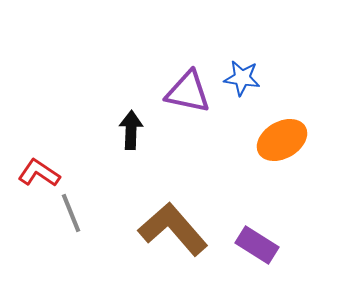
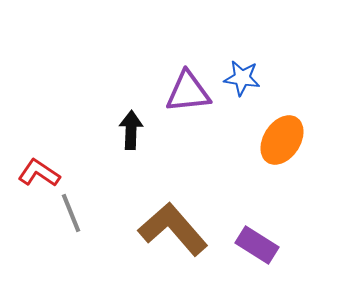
purple triangle: rotated 18 degrees counterclockwise
orange ellipse: rotated 27 degrees counterclockwise
